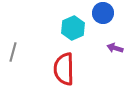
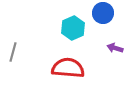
red semicircle: moved 4 px right, 1 px up; rotated 96 degrees clockwise
